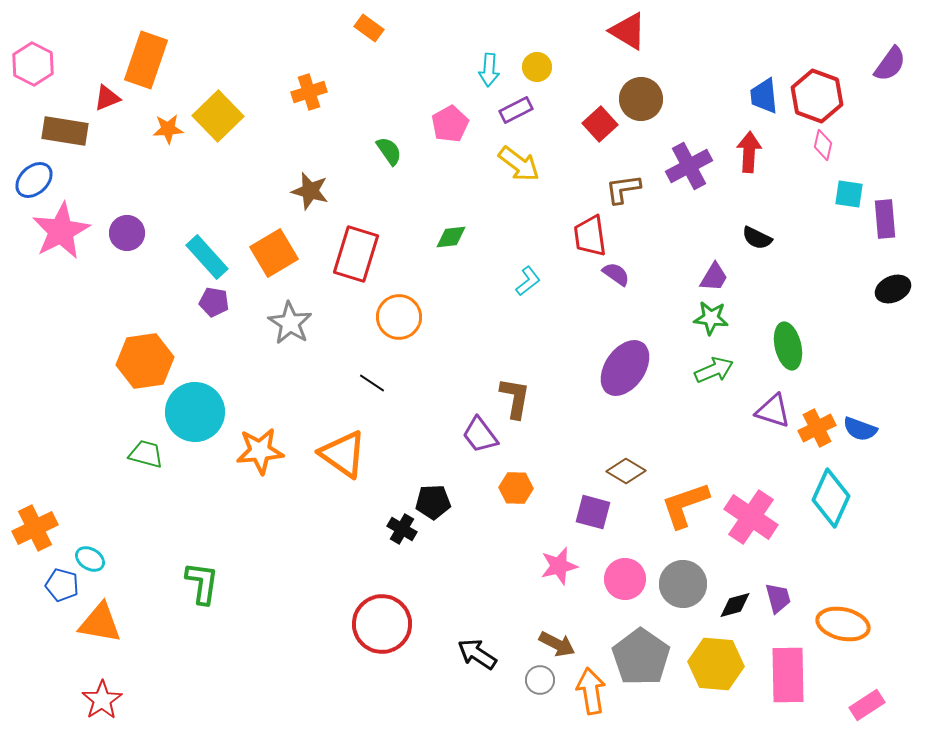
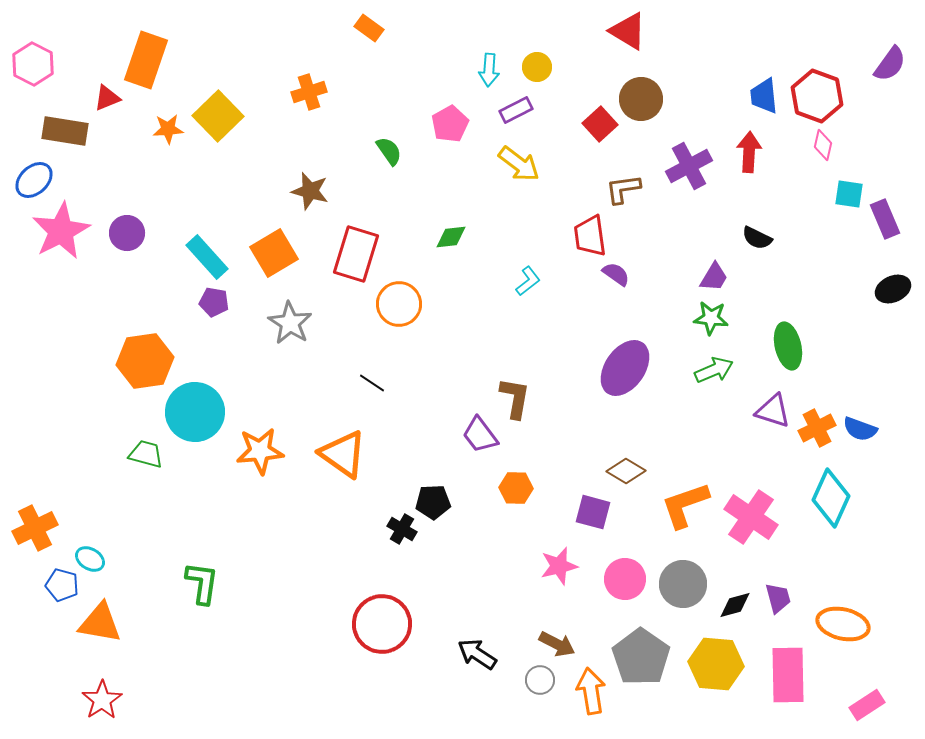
purple rectangle at (885, 219): rotated 18 degrees counterclockwise
orange circle at (399, 317): moved 13 px up
